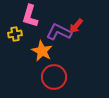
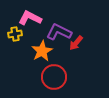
pink L-shape: moved 2 px down; rotated 100 degrees clockwise
red arrow: moved 17 px down
orange star: rotated 15 degrees clockwise
